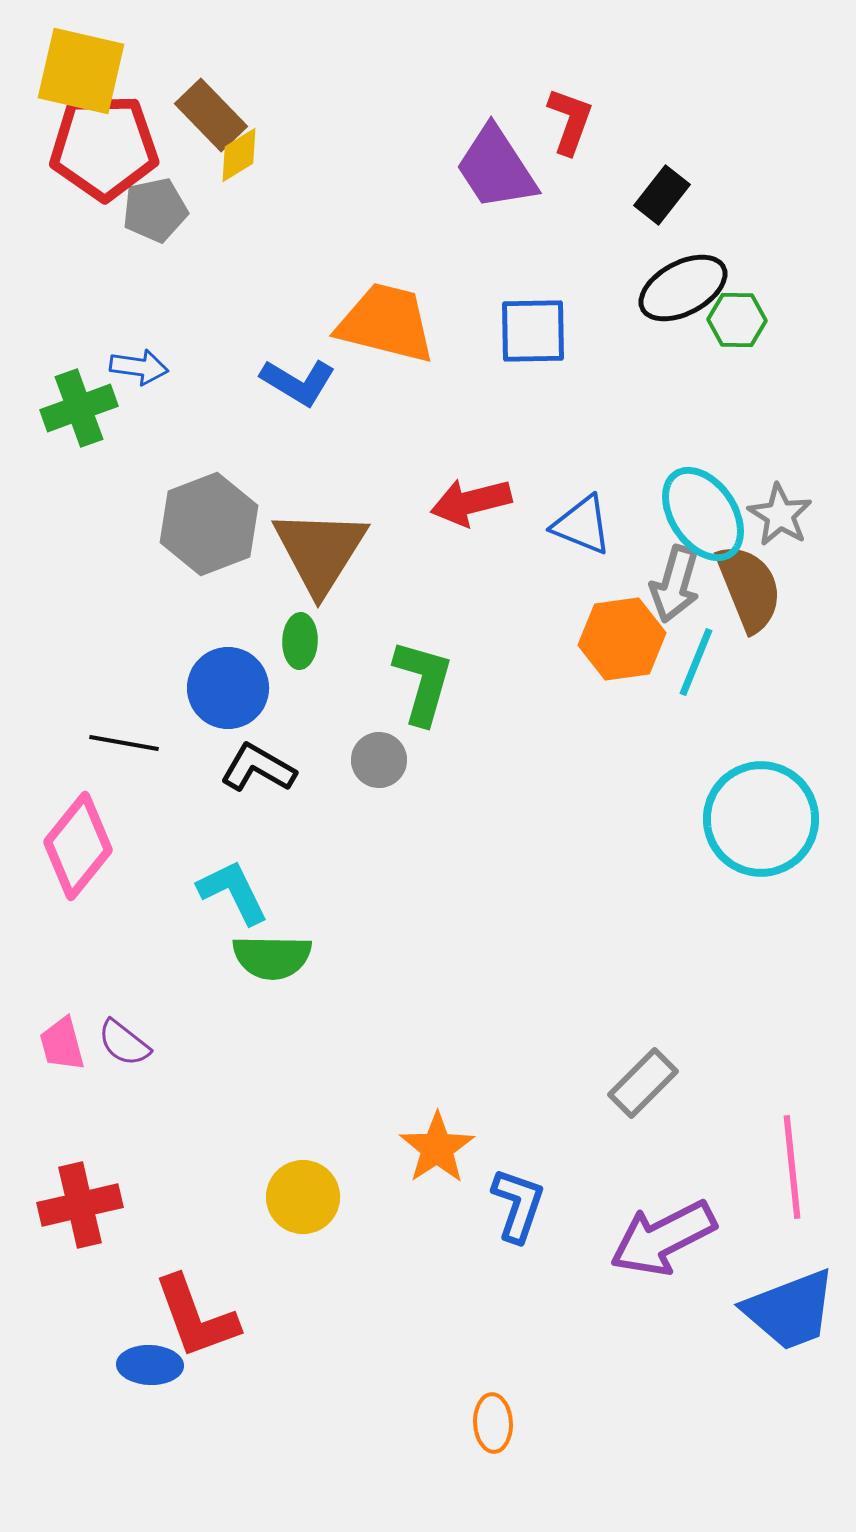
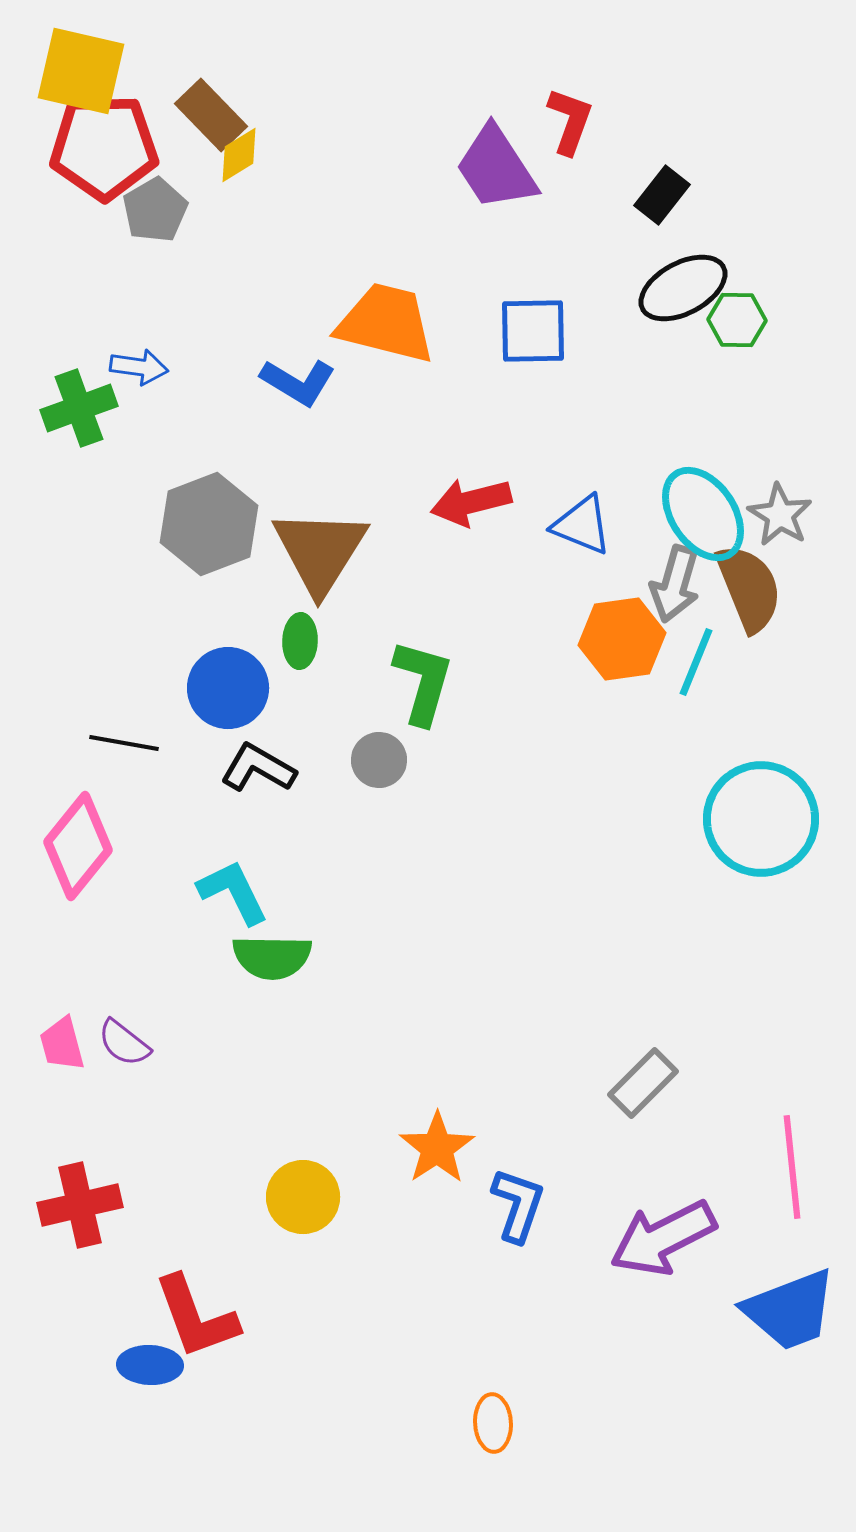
gray pentagon at (155, 210): rotated 18 degrees counterclockwise
